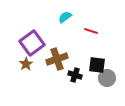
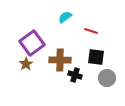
brown cross: moved 3 px right, 1 px down; rotated 20 degrees clockwise
black square: moved 1 px left, 8 px up
